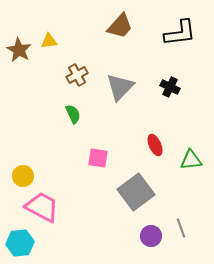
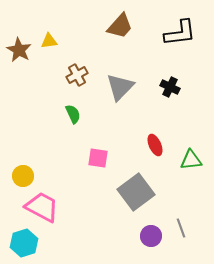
cyan hexagon: moved 4 px right; rotated 12 degrees counterclockwise
